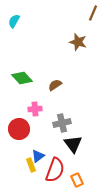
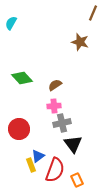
cyan semicircle: moved 3 px left, 2 px down
brown star: moved 2 px right
pink cross: moved 19 px right, 3 px up
